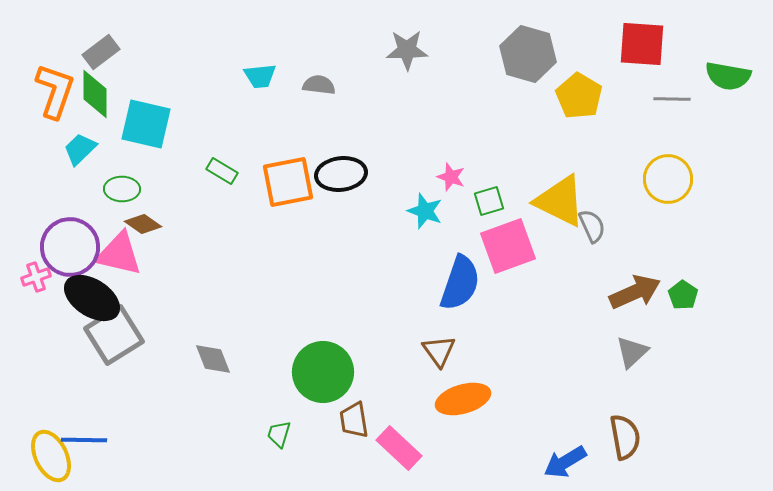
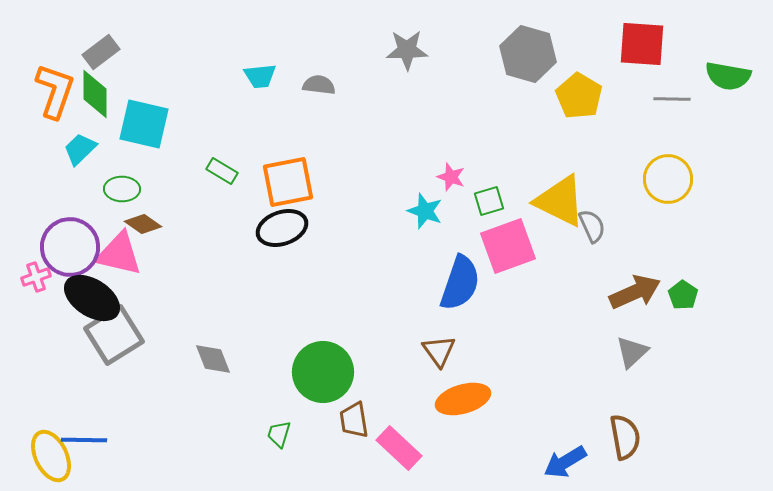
cyan square at (146, 124): moved 2 px left
black ellipse at (341, 174): moved 59 px left, 54 px down; rotated 12 degrees counterclockwise
